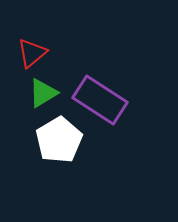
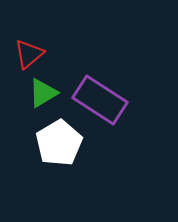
red triangle: moved 3 px left, 1 px down
white pentagon: moved 3 px down
